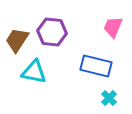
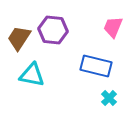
purple hexagon: moved 1 px right, 2 px up
brown trapezoid: moved 2 px right, 2 px up
cyan triangle: moved 2 px left, 3 px down
